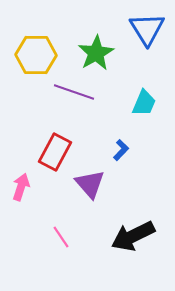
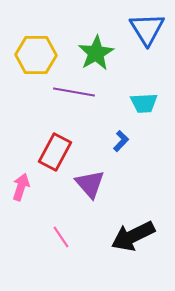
purple line: rotated 9 degrees counterclockwise
cyan trapezoid: rotated 64 degrees clockwise
blue L-shape: moved 9 px up
